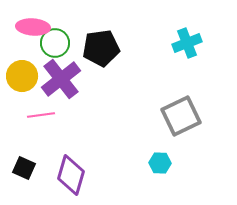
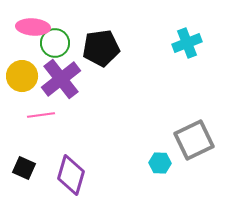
gray square: moved 13 px right, 24 px down
